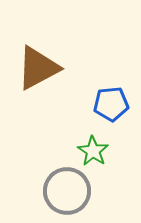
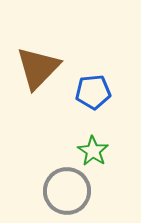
brown triangle: rotated 18 degrees counterclockwise
blue pentagon: moved 18 px left, 12 px up
